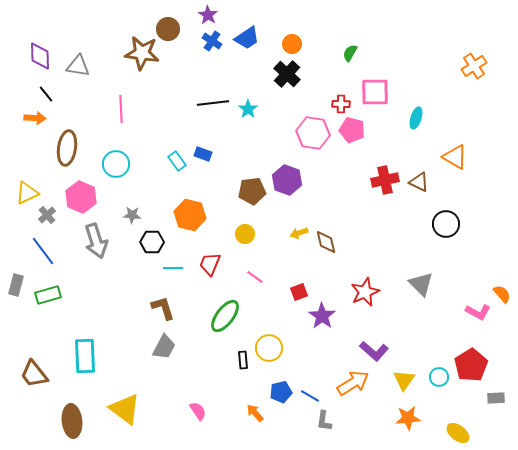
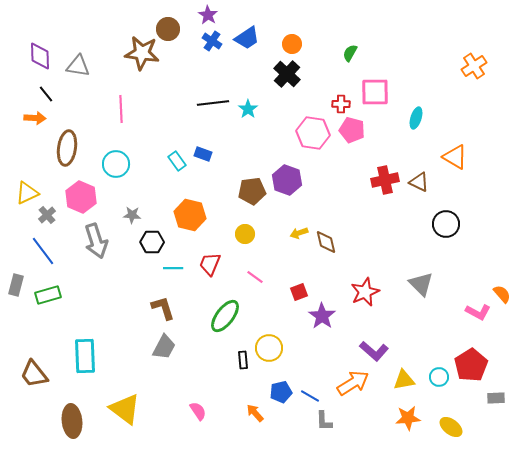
yellow triangle at (404, 380): rotated 45 degrees clockwise
gray L-shape at (324, 421): rotated 10 degrees counterclockwise
yellow ellipse at (458, 433): moved 7 px left, 6 px up
